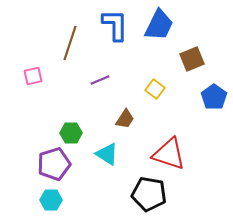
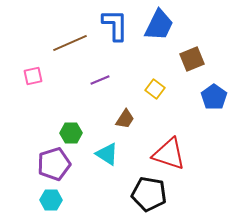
brown line: rotated 48 degrees clockwise
